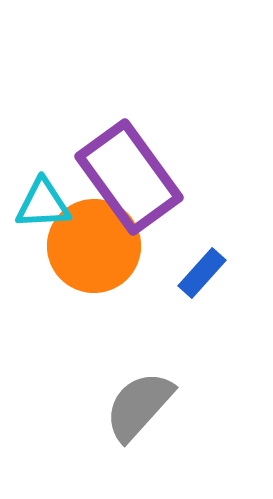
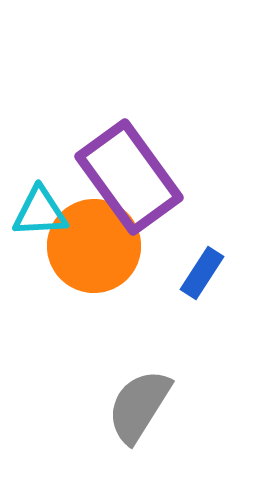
cyan triangle: moved 3 px left, 8 px down
blue rectangle: rotated 9 degrees counterclockwise
gray semicircle: rotated 10 degrees counterclockwise
